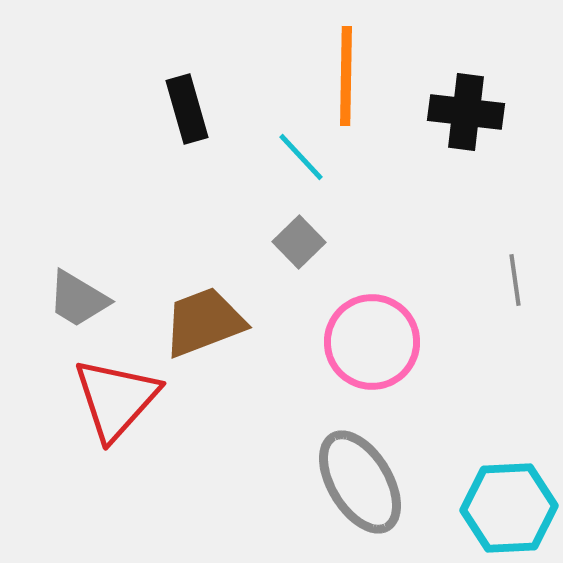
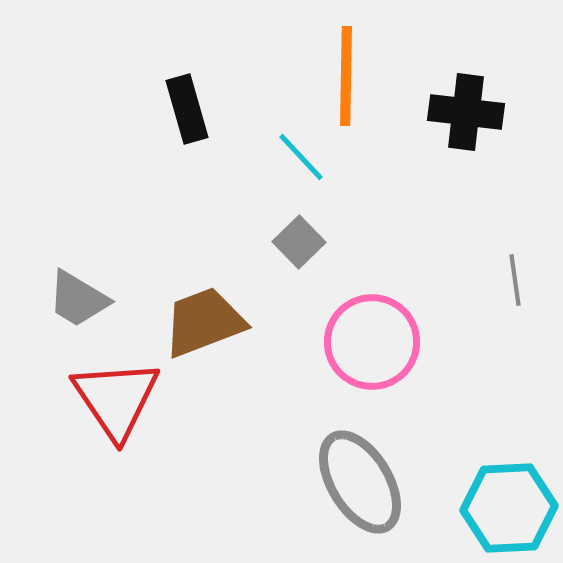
red triangle: rotated 16 degrees counterclockwise
